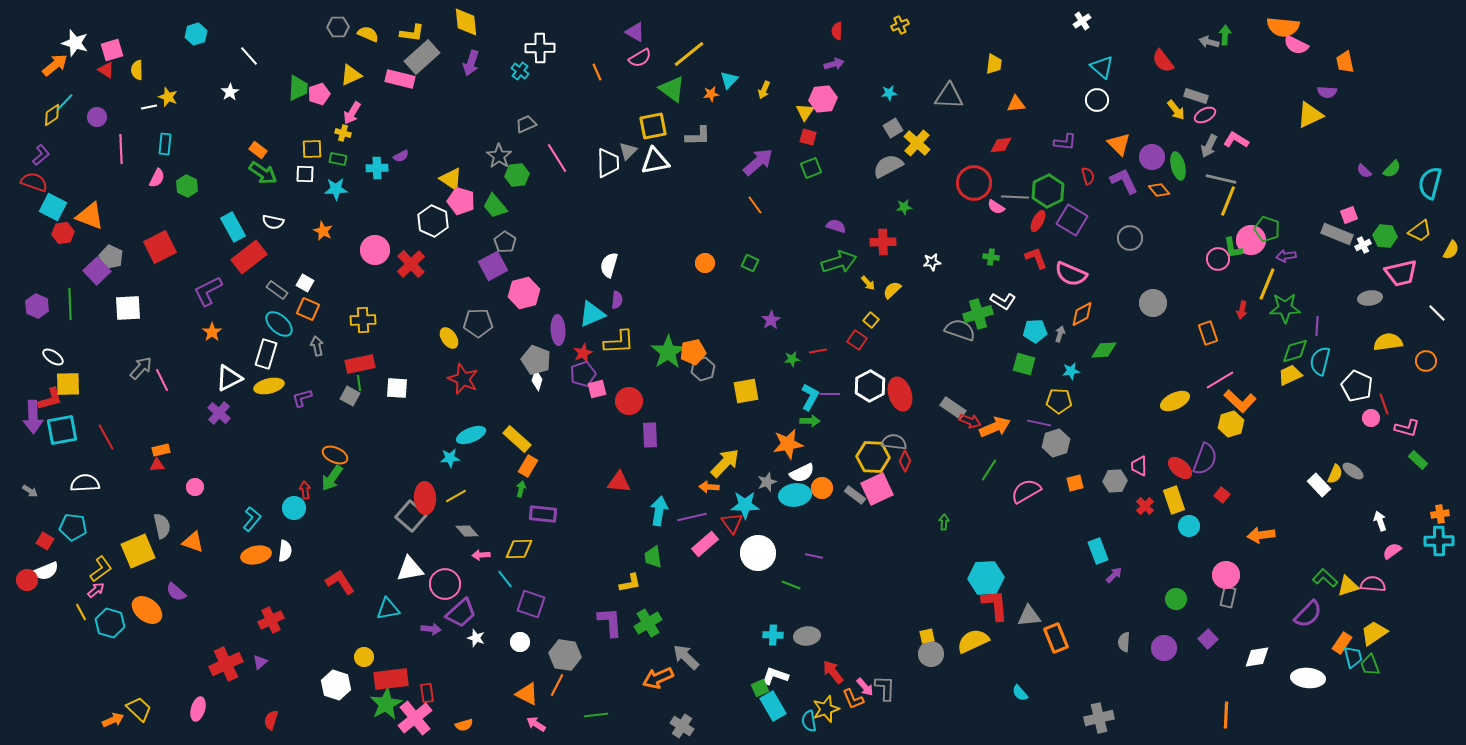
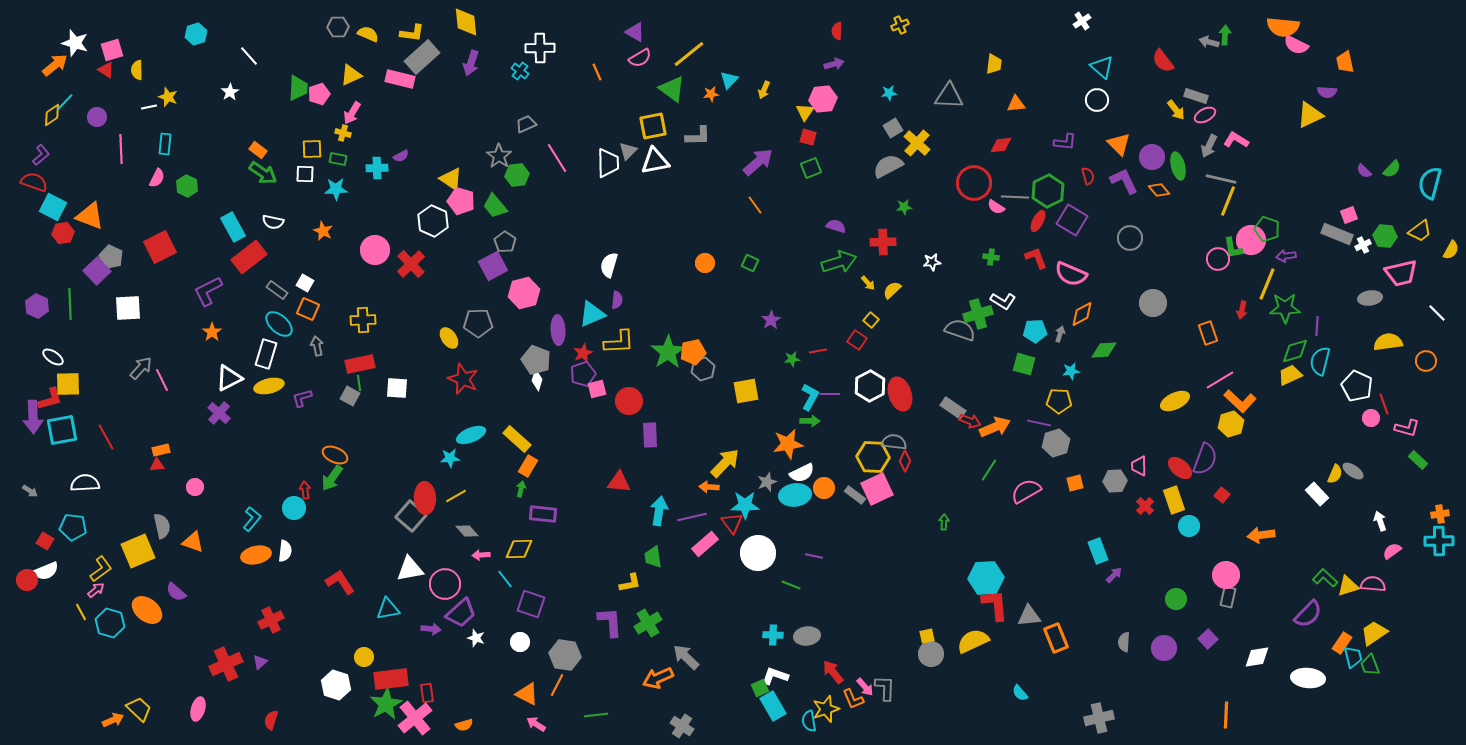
white rectangle at (1319, 485): moved 2 px left, 9 px down
orange circle at (822, 488): moved 2 px right
